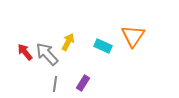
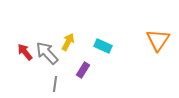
orange triangle: moved 25 px right, 4 px down
gray arrow: moved 1 px up
purple rectangle: moved 13 px up
